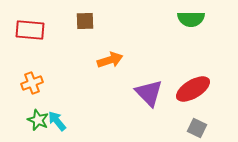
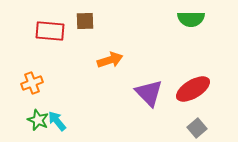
red rectangle: moved 20 px right, 1 px down
gray square: rotated 24 degrees clockwise
